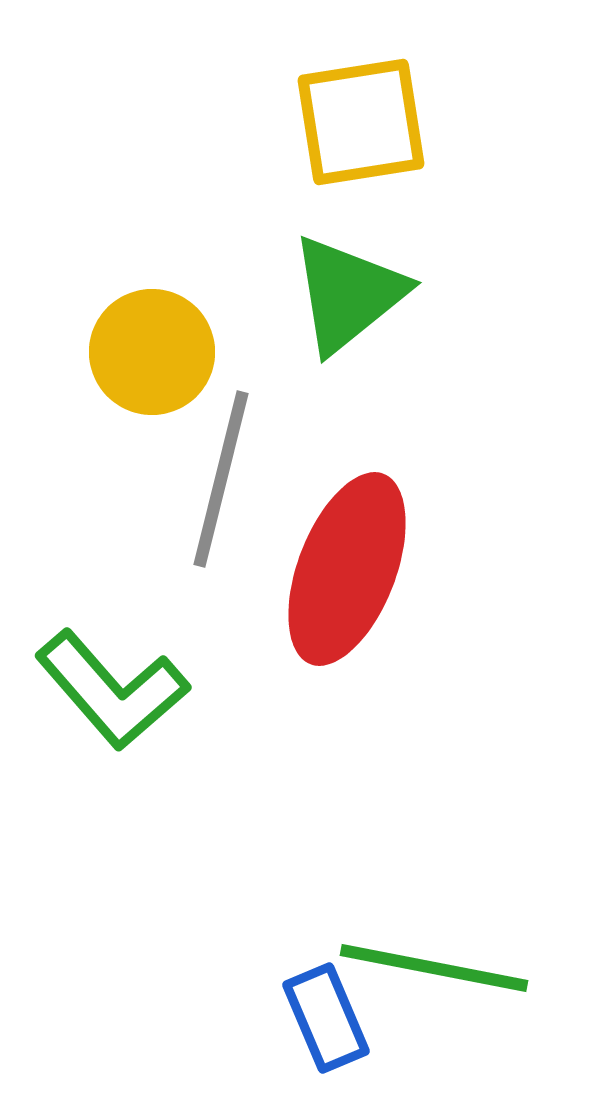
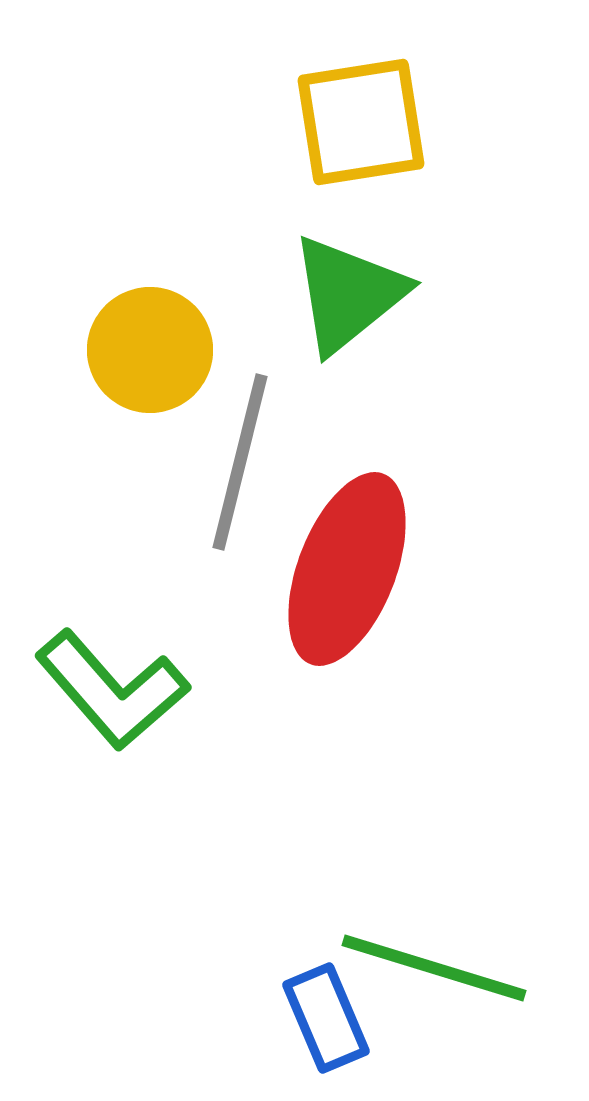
yellow circle: moved 2 px left, 2 px up
gray line: moved 19 px right, 17 px up
green line: rotated 6 degrees clockwise
